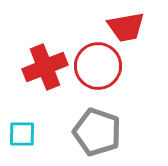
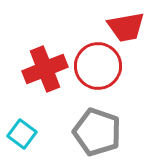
red cross: moved 2 px down
cyan square: rotated 36 degrees clockwise
